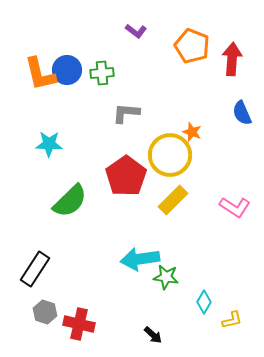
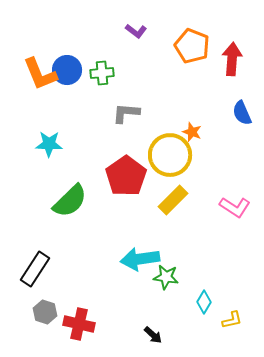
orange L-shape: rotated 9 degrees counterclockwise
